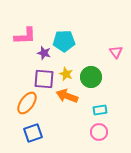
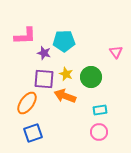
orange arrow: moved 2 px left
